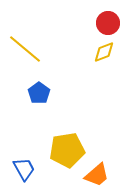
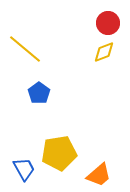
yellow pentagon: moved 8 px left, 3 px down
orange trapezoid: moved 2 px right
